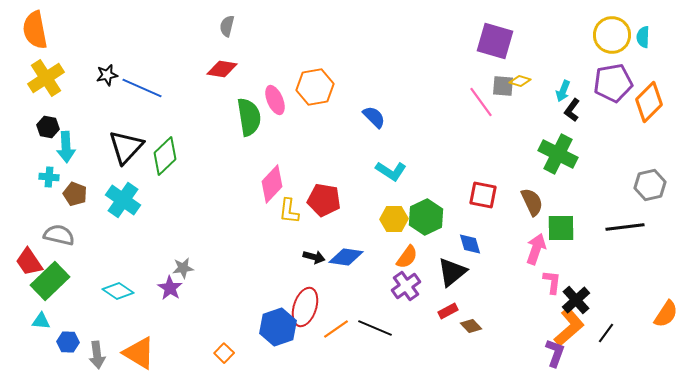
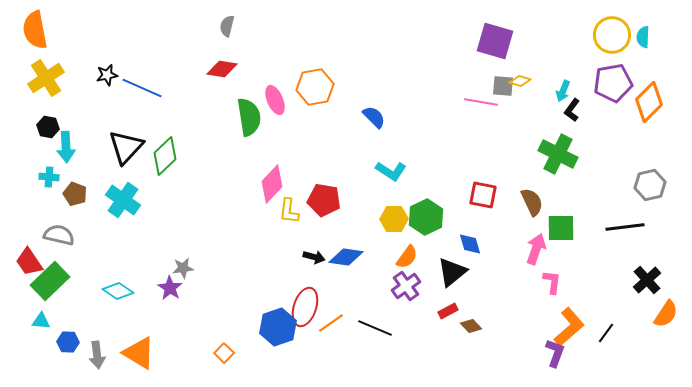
pink line at (481, 102): rotated 44 degrees counterclockwise
black cross at (576, 300): moved 71 px right, 20 px up
orange line at (336, 329): moved 5 px left, 6 px up
